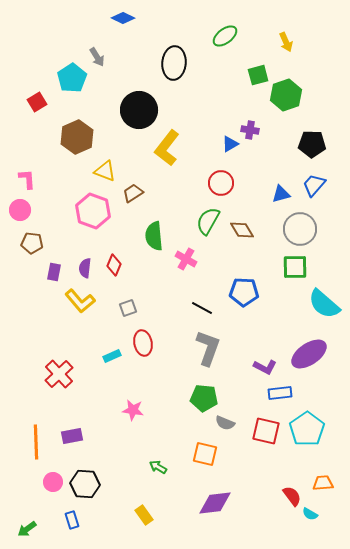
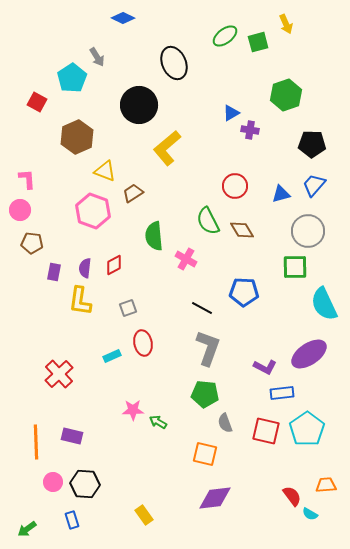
yellow arrow at (286, 42): moved 18 px up
black ellipse at (174, 63): rotated 28 degrees counterclockwise
green square at (258, 75): moved 33 px up
red square at (37, 102): rotated 30 degrees counterclockwise
black circle at (139, 110): moved 5 px up
blue triangle at (230, 144): moved 1 px right, 31 px up
yellow L-shape at (167, 148): rotated 12 degrees clockwise
red circle at (221, 183): moved 14 px right, 3 px down
green semicircle at (208, 221): rotated 56 degrees counterclockwise
gray circle at (300, 229): moved 8 px right, 2 px down
red diamond at (114, 265): rotated 40 degrees clockwise
yellow L-shape at (80, 301): rotated 48 degrees clockwise
cyan semicircle at (324, 304): rotated 24 degrees clockwise
blue rectangle at (280, 393): moved 2 px right
green pentagon at (204, 398): moved 1 px right, 4 px up
pink star at (133, 410): rotated 10 degrees counterclockwise
gray semicircle at (225, 423): rotated 48 degrees clockwise
purple rectangle at (72, 436): rotated 25 degrees clockwise
green arrow at (158, 467): moved 45 px up
orange trapezoid at (323, 483): moved 3 px right, 2 px down
purple diamond at (215, 503): moved 5 px up
